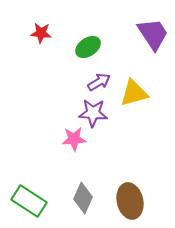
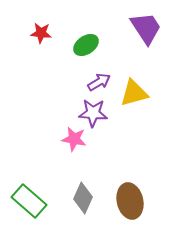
purple trapezoid: moved 7 px left, 6 px up
green ellipse: moved 2 px left, 2 px up
pink star: rotated 15 degrees clockwise
green rectangle: rotated 8 degrees clockwise
